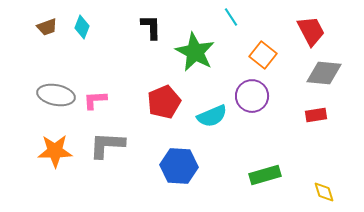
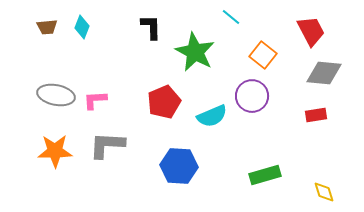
cyan line: rotated 18 degrees counterclockwise
brown trapezoid: rotated 15 degrees clockwise
